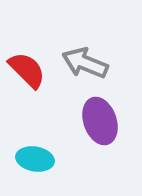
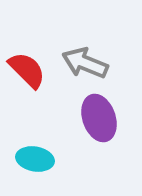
purple ellipse: moved 1 px left, 3 px up
